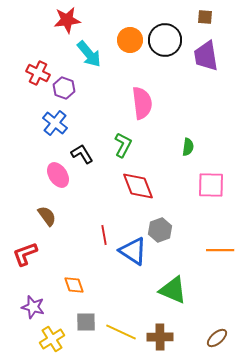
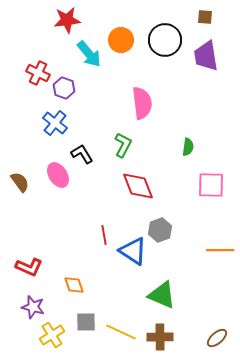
orange circle: moved 9 px left
brown semicircle: moved 27 px left, 34 px up
red L-shape: moved 4 px right, 13 px down; rotated 136 degrees counterclockwise
green triangle: moved 11 px left, 5 px down
yellow cross: moved 4 px up
